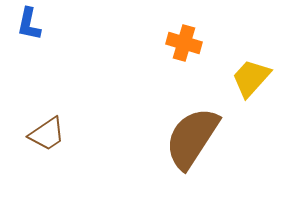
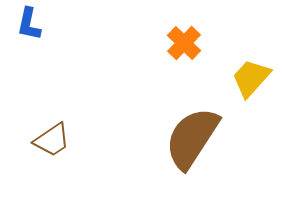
orange cross: rotated 28 degrees clockwise
brown trapezoid: moved 5 px right, 6 px down
